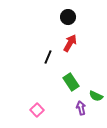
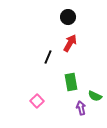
green rectangle: rotated 24 degrees clockwise
green semicircle: moved 1 px left
pink square: moved 9 px up
